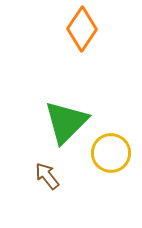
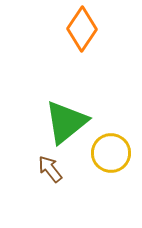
green triangle: rotated 6 degrees clockwise
brown arrow: moved 3 px right, 7 px up
